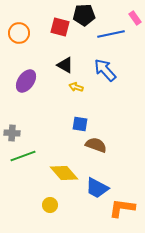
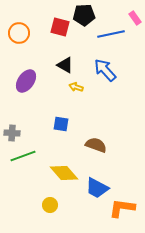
blue square: moved 19 px left
